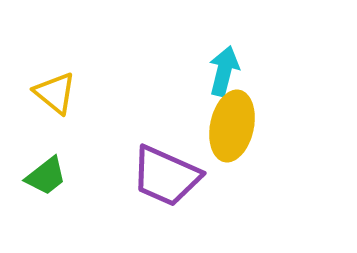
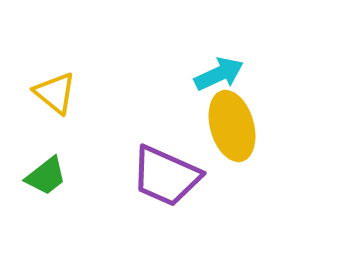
cyan arrow: moved 5 px left, 3 px down; rotated 51 degrees clockwise
yellow ellipse: rotated 28 degrees counterclockwise
